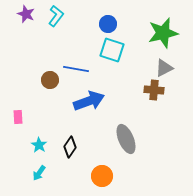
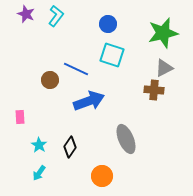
cyan square: moved 5 px down
blue line: rotated 15 degrees clockwise
pink rectangle: moved 2 px right
